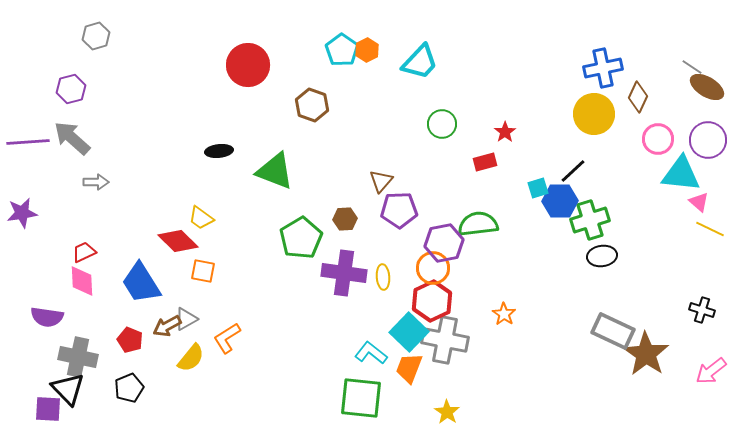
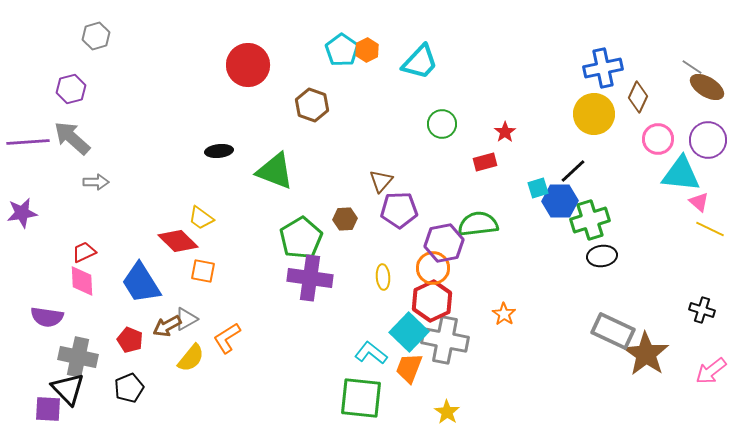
purple cross at (344, 273): moved 34 px left, 5 px down
